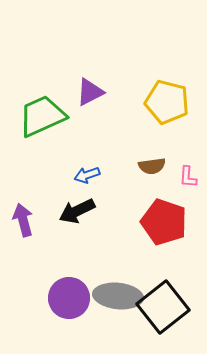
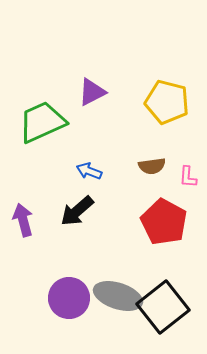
purple triangle: moved 2 px right
green trapezoid: moved 6 px down
blue arrow: moved 2 px right, 4 px up; rotated 40 degrees clockwise
black arrow: rotated 15 degrees counterclockwise
red pentagon: rotated 9 degrees clockwise
gray ellipse: rotated 12 degrees clockwise
